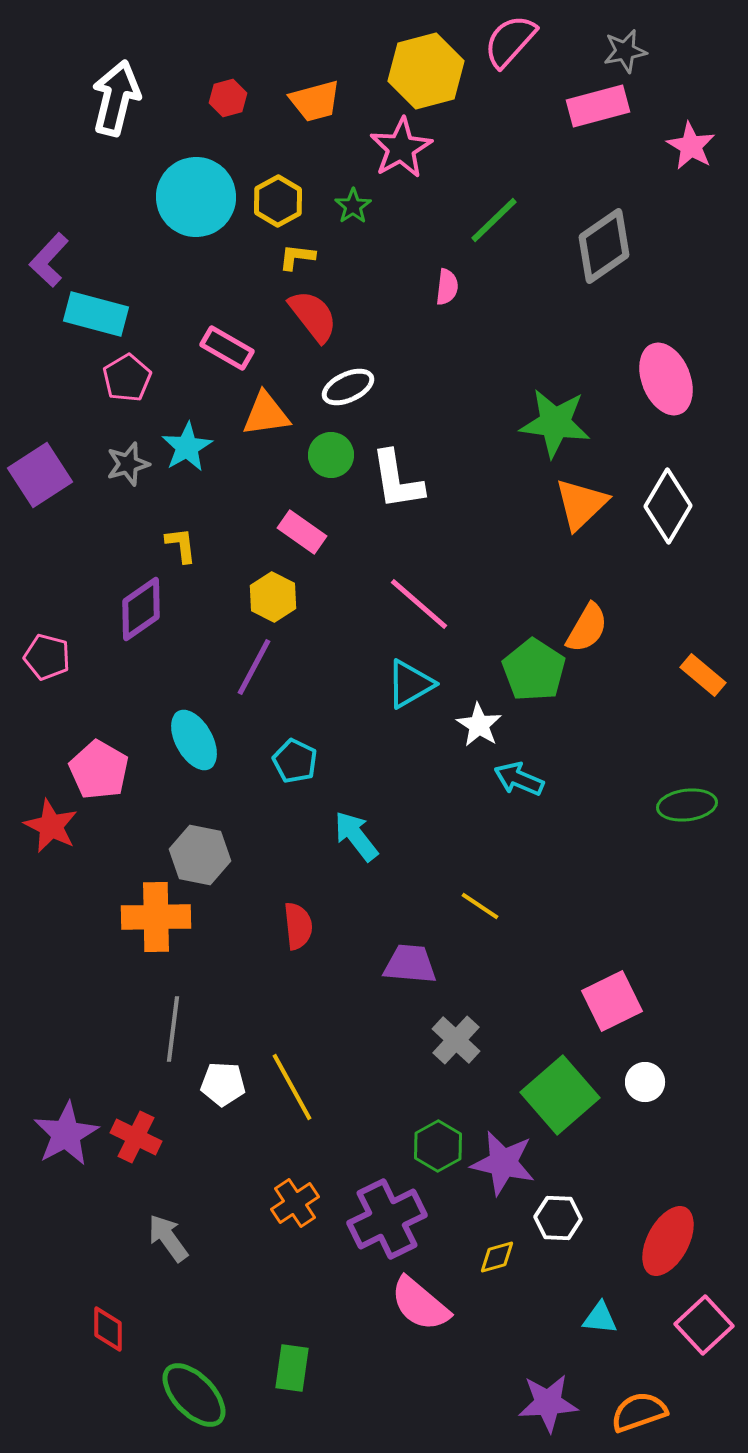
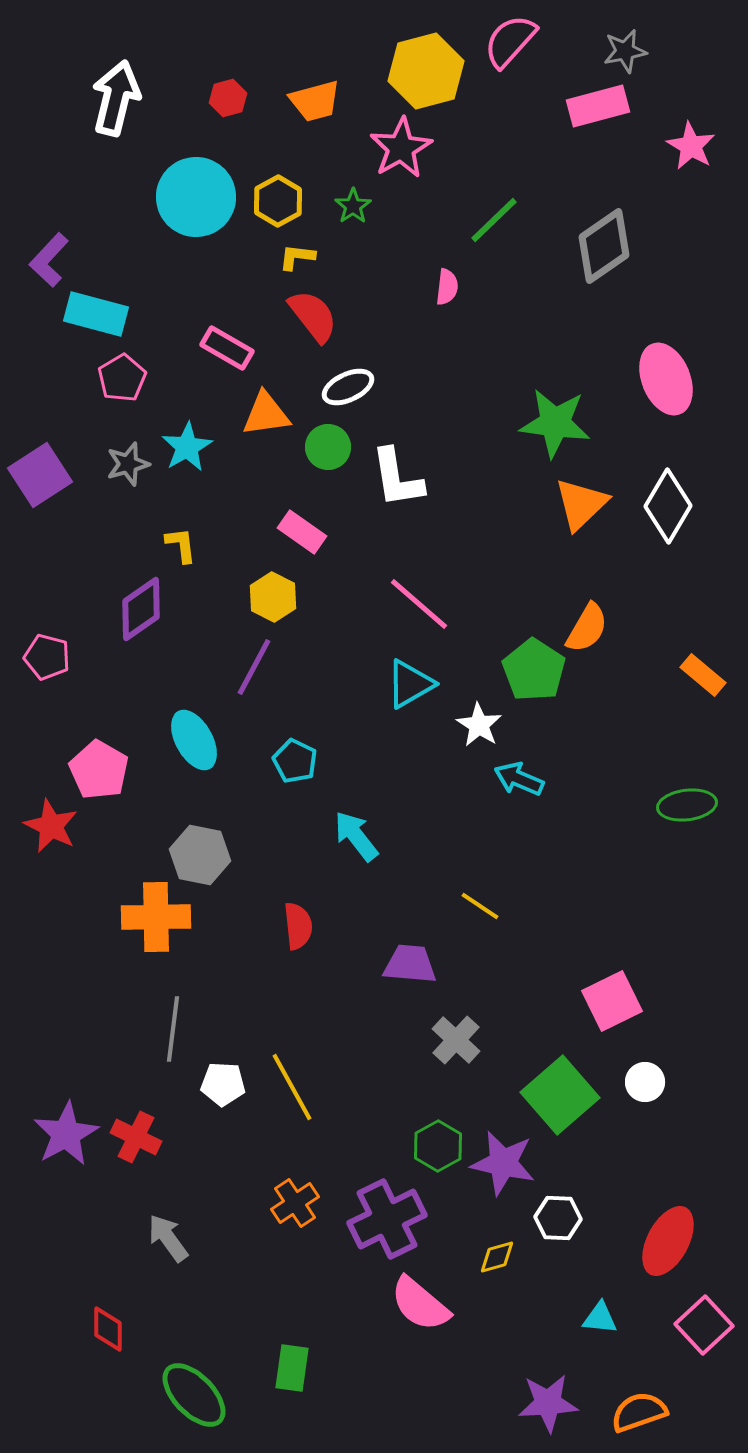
pink pentagon at (127, 378): moved 5 px left
green circle at (331, 455): moved 3 px left, 8 px up
white L-shape at (397, 480): moved 2 px up
